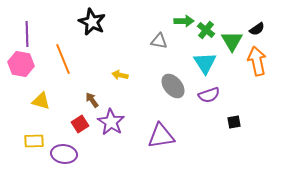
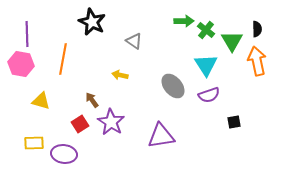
black semicircle: rotated 56 degrees counterclockwise
gray triangle: moved 25 px left; rotated 24 degrees clockwise
orange line: rotated 32 degrees clockwise
cyan triangle: moved 1 px right, 2 px down
yellow rectangle: moved 2 px down
